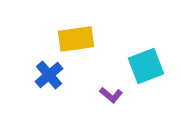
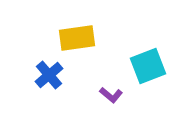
yellow rectangle: moved 1 px right, 1 px up
cyan square: moved 2 px right
